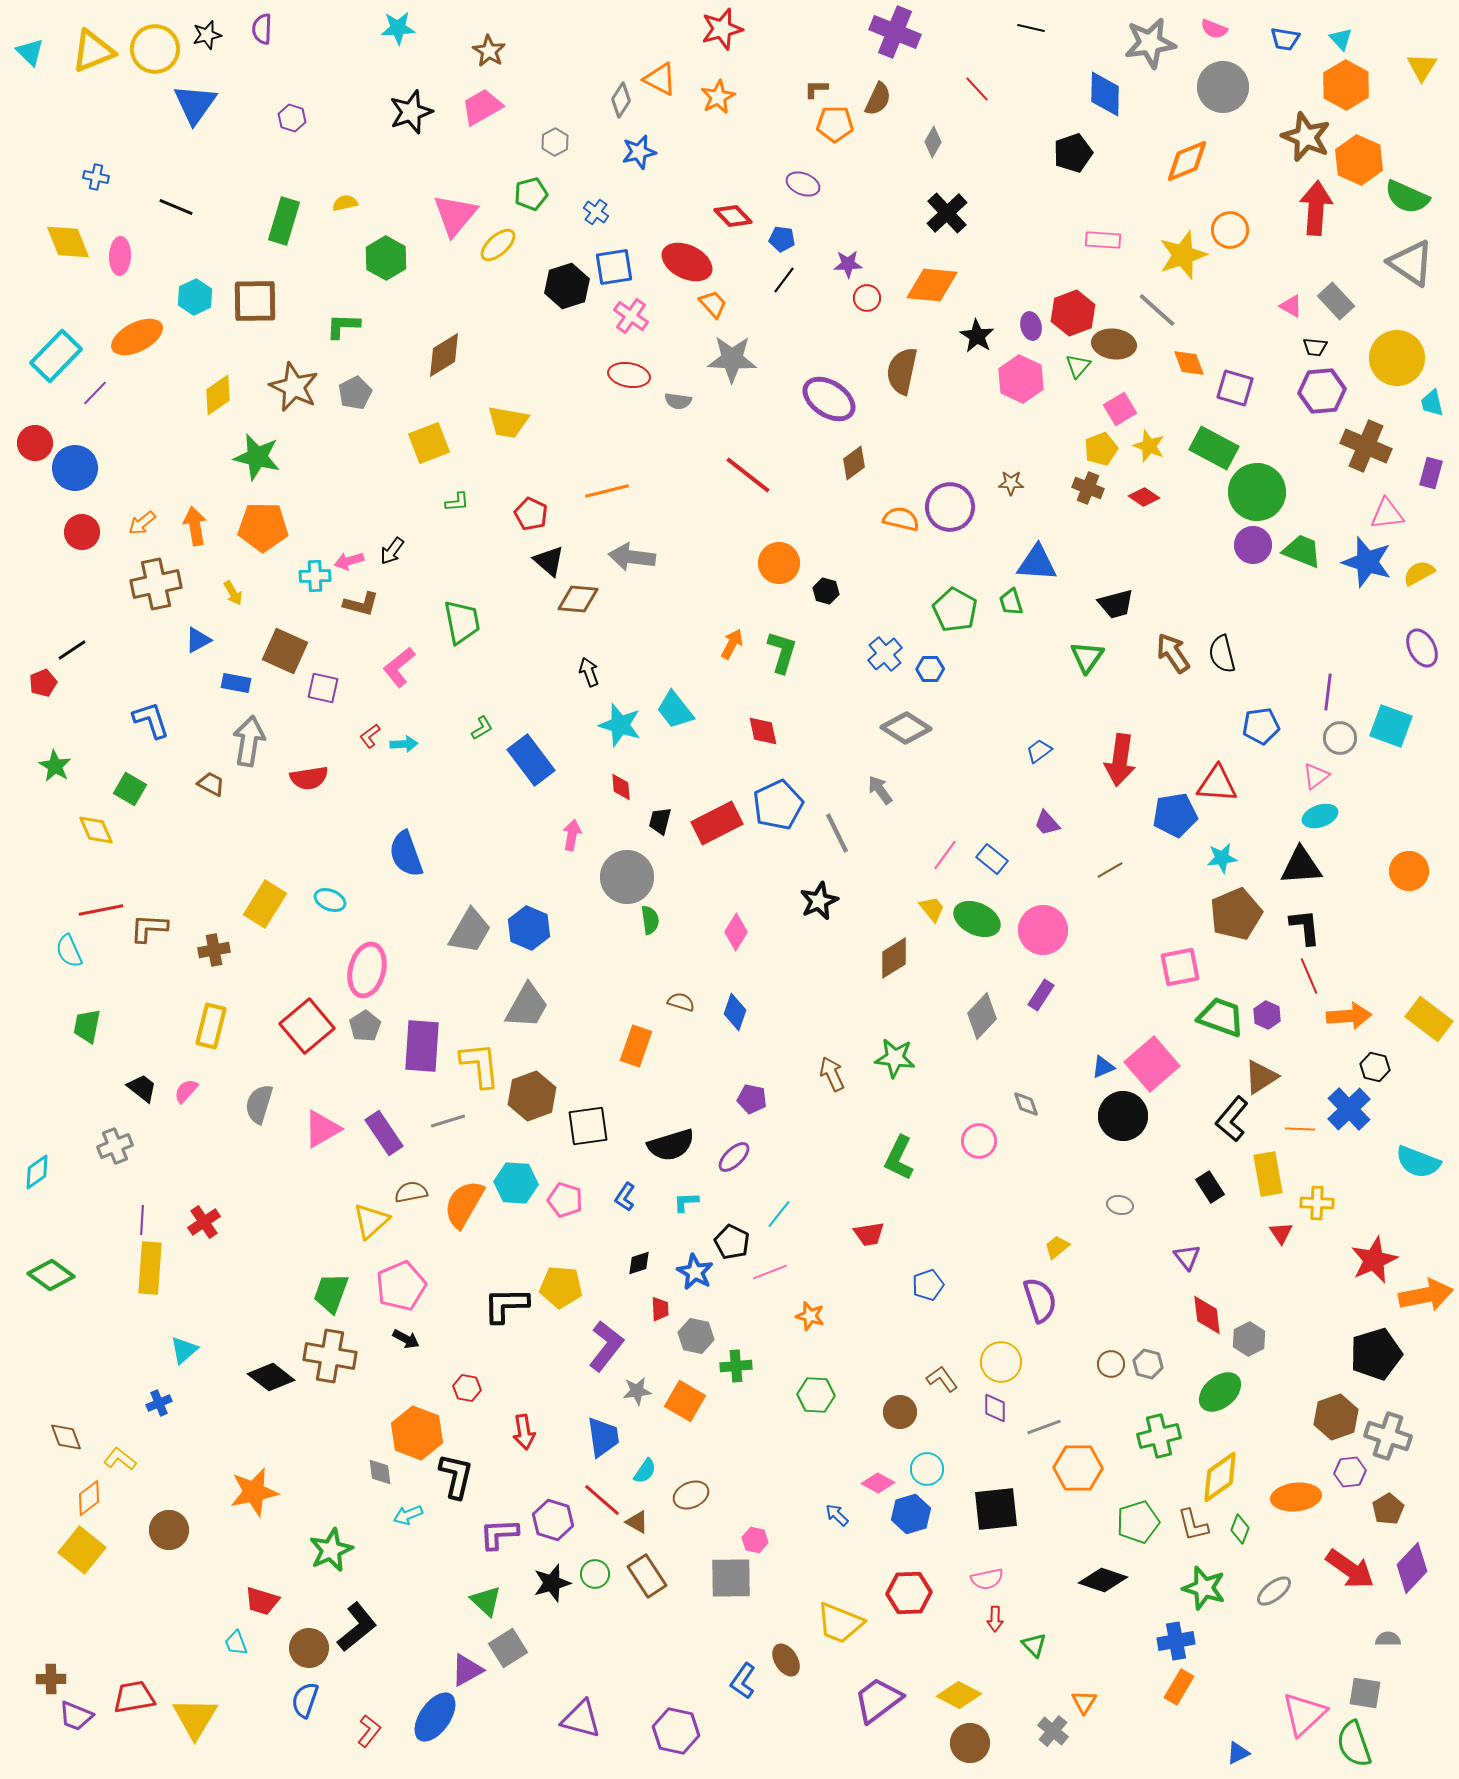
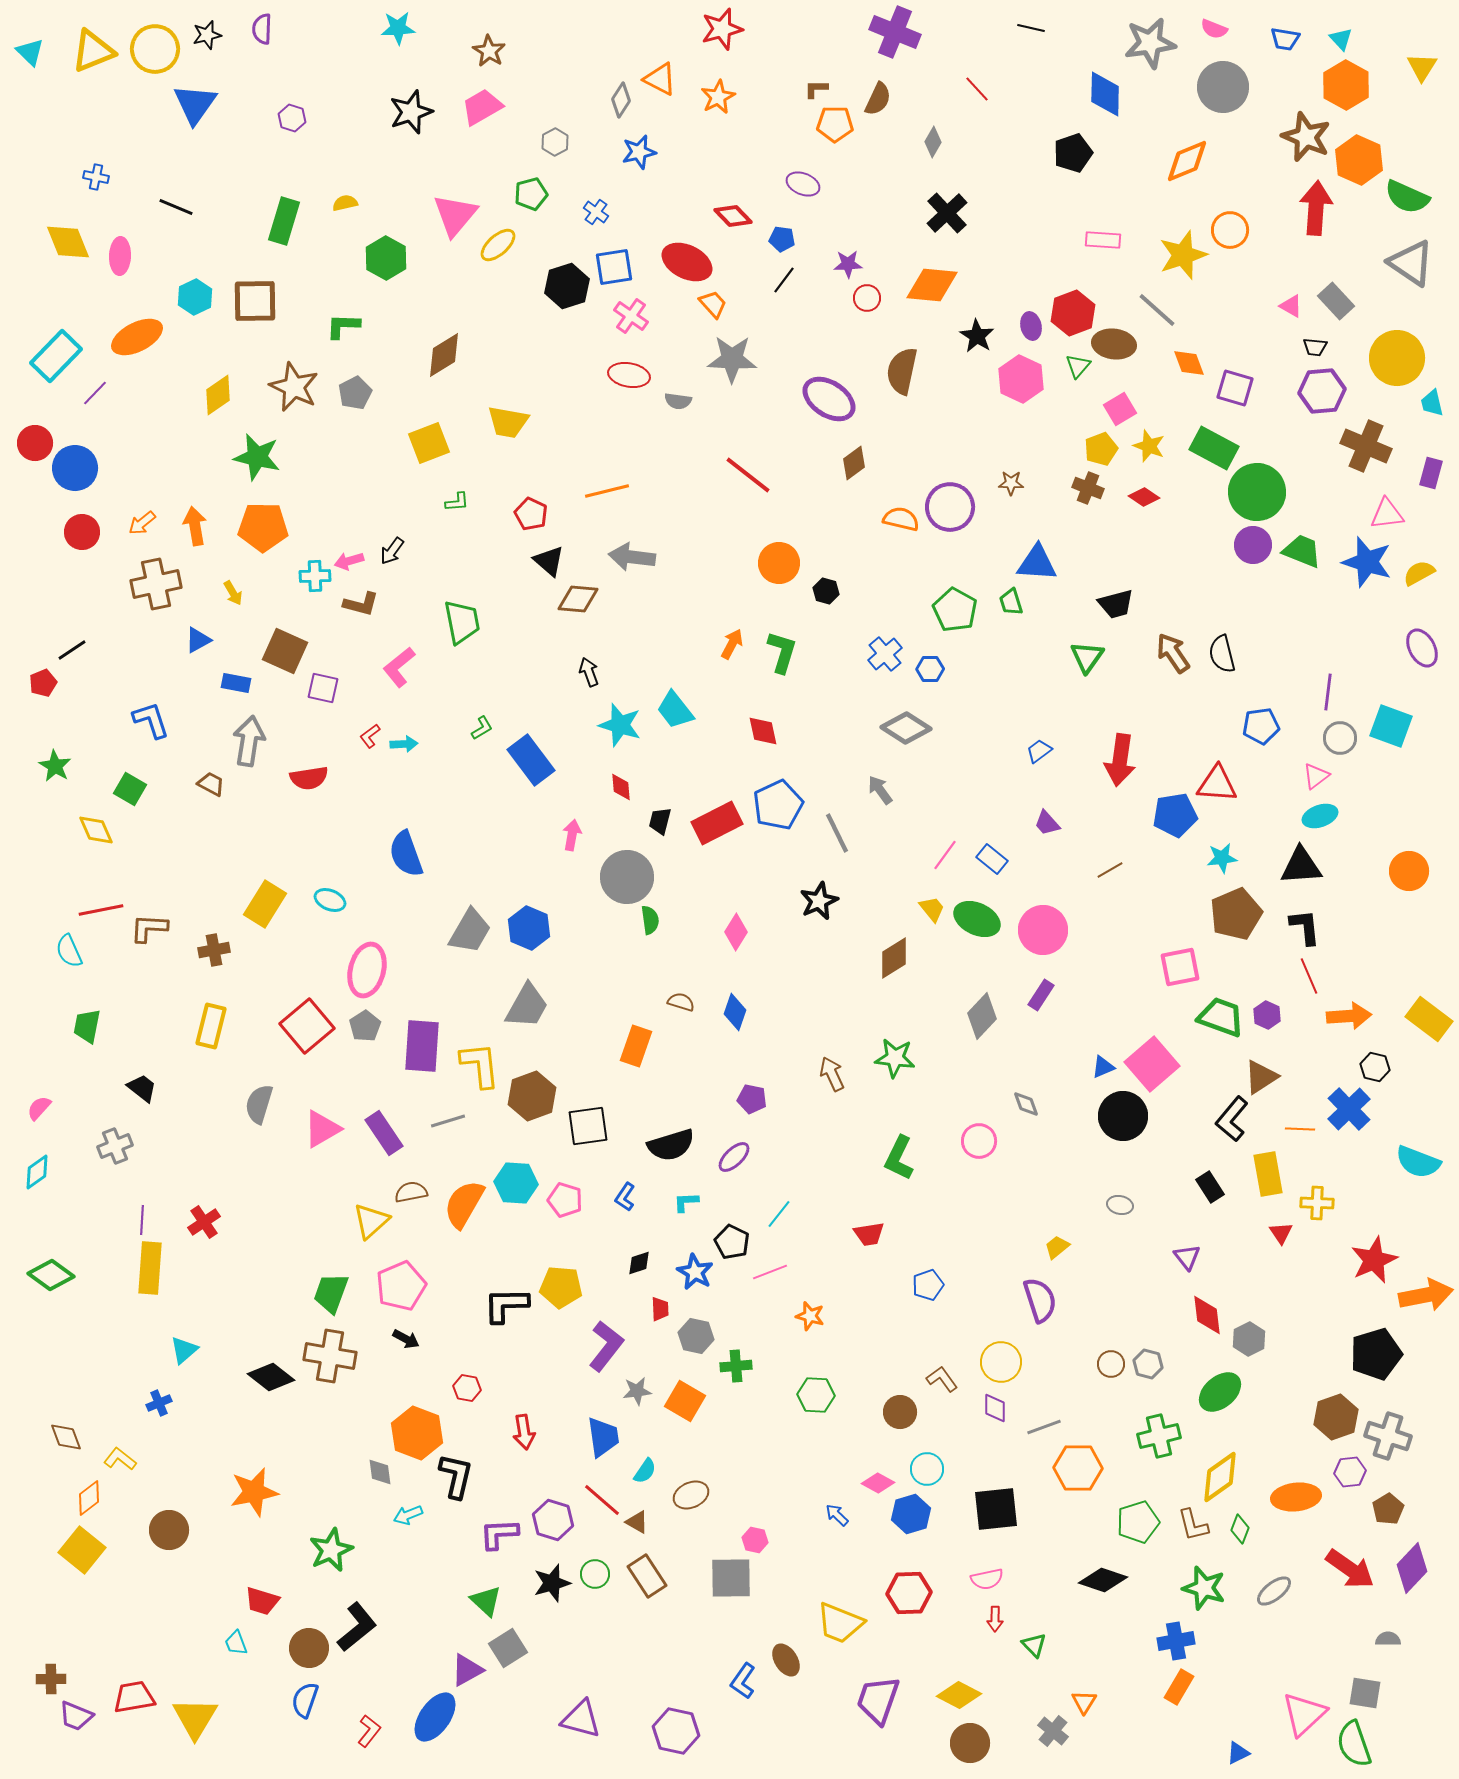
pink semicircle at (186, 1091): moved 147 px left, 17 px down
purple trapezoid at (878, 1700): rotated 34 degrees counterclockwise
